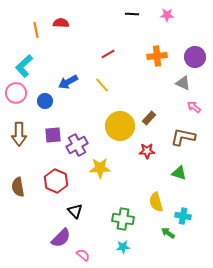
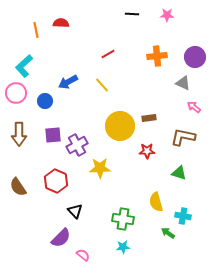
brown rectangle: rotated 40 degrees clockwise
brown semicircle: rotated 24 degrees counterclockwise
